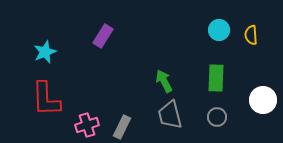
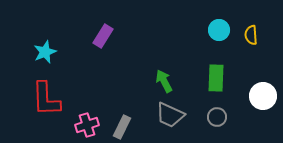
white circle: moved 4 px up
gray trapezoid: rotated 52 degrees counterclockwise
